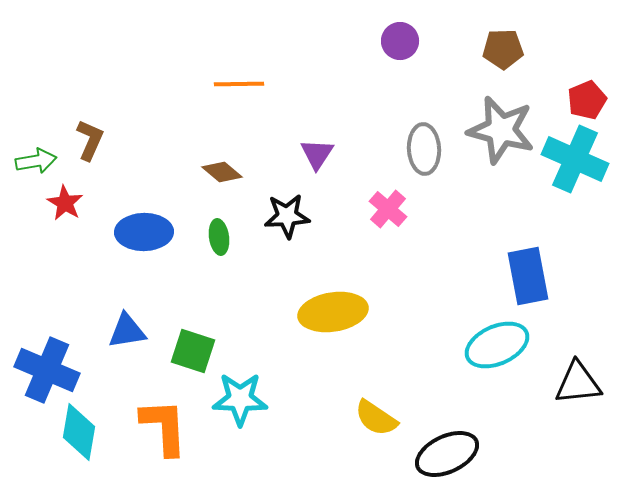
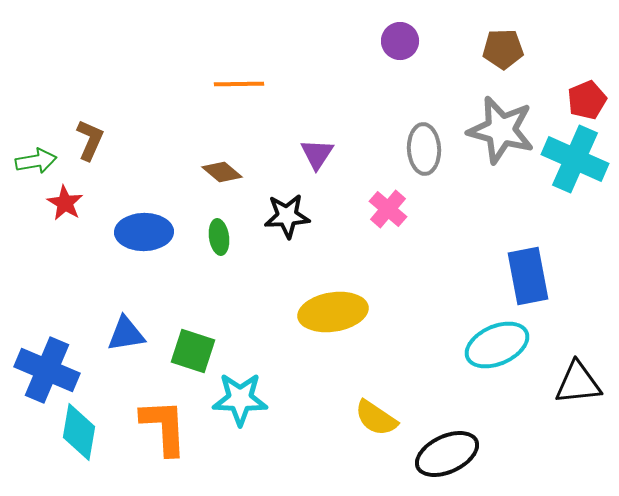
blue triangle: moved 1 px left, 3 px down
